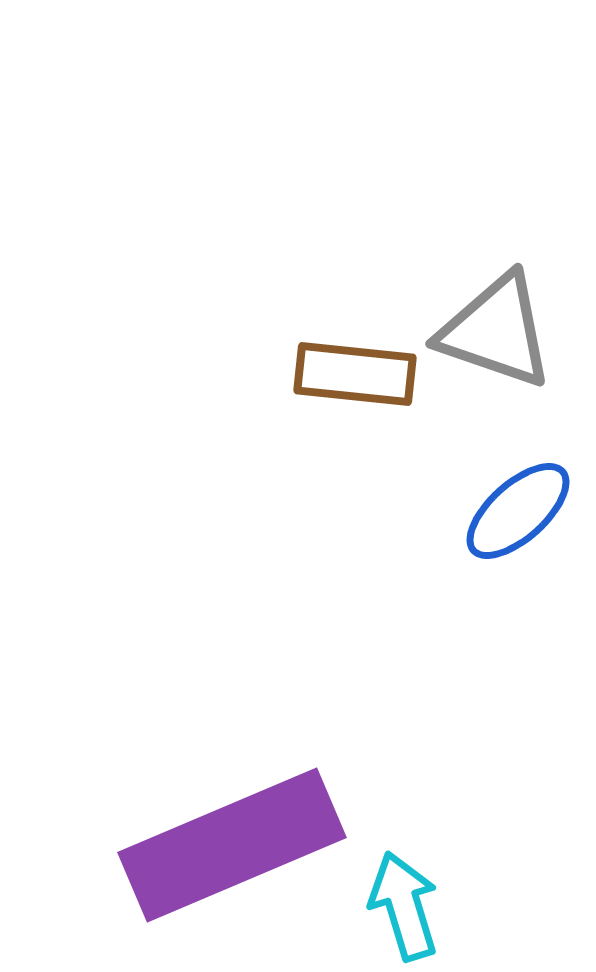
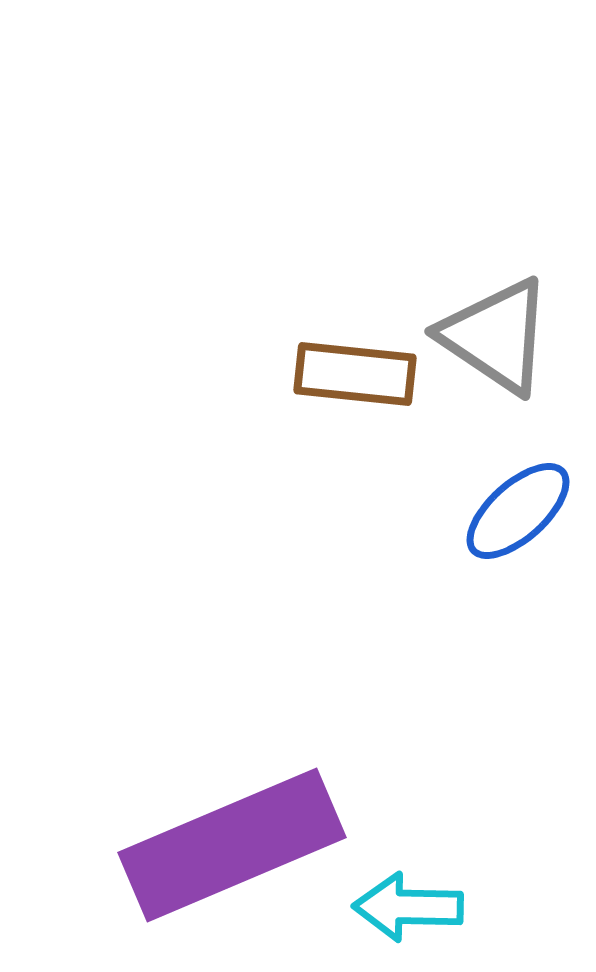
gray triangle: moved 5 px down; rotated 15 degrees clockwise
cyan arrow: moved 4 px right, 1 px down; rotated 72 degrees counterclockwise
